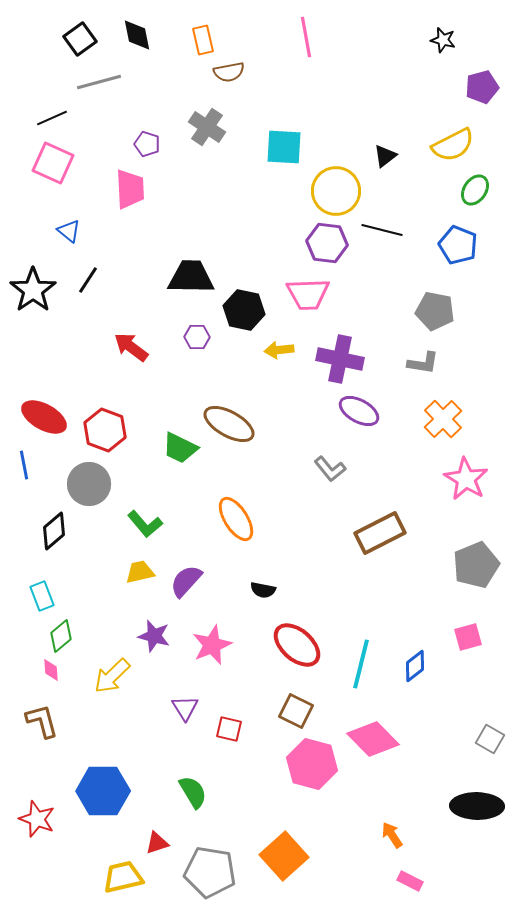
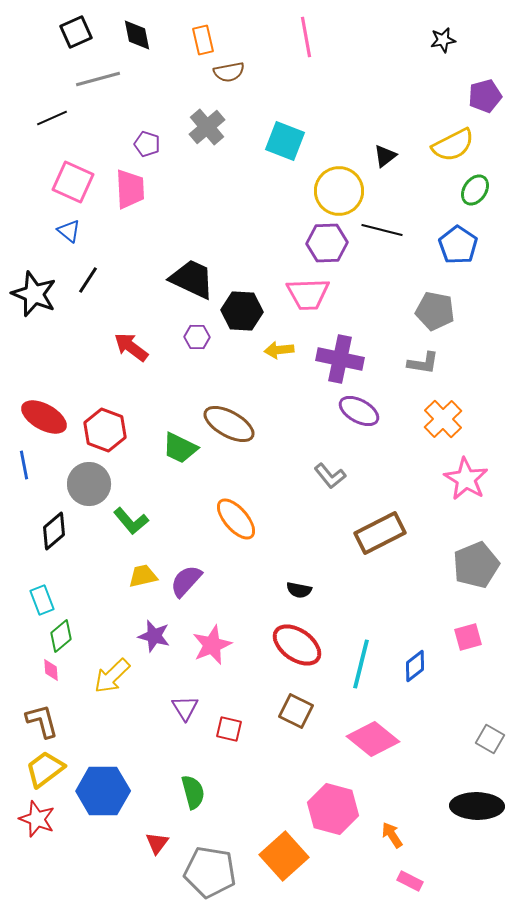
black square at (80, 39): moved 4 px left, 7 px up; rotated 12 degrees clockwise
black star at (443, 40): rotated 25 degrees counterclockwise
gray line at (99, 82): moved 1 px left, 3 px up
purple pentagon at (482, 87): moved 3 px right, 9 px down
gray cross at (207, 127): rotated 15 degrees clockwise
cyan square at (284, 147): moved 1 px right, 6 px up; rotated 18 degrees clockwise
pink square at (53, 163): moved 20 px right, 19 px down
yellow circle at (336, 191): moved 3 px right
purple hexagon at (327, 243): rotated 9 degrees counterclockwise
blue pentagon at (458, 245): rotated 12 degrees clockwise
black trapezoid at (191, 277): moved 1 px right, 2 px down; rotated 24 degrees clockwise
black star at (33, 290): moved 1 px right, 4 px down; rotated 15 degrees counterclockwise
black hexagon at (244, 310): moved 2 px left, 1 px down; rotated 9 degrees counterclockwise
gray L-shape at (330, 469): moved 7 px down
orange ellipse at (236, 519): rotated 9 degrees counterclockwise
green L-shape at (145, 524): moved 14 px left, 3 px up
yellow trapezoid at (140, 572): moved 3 px right, 4 px down
black semicircle at (263, 590): moved 36 px right
cyan rectangle at (42, 596): moved 4 px down
red ellipse at (297, 645): rotated 6 degrees counterclockwise
pink diamond at (373, 739): rotated 6 degrees counterclockwise
pink hexagon at (312, 764): moved 21 px right, 45 px down
green semicircle at (193, 792): rotated 16 degrees clockwise
red triangle at (157, 843): rotated 35 degrees counterclockwise
yellow trapezoid at (123, 877): moved 78 px left, 108 px up; rotated 24 degrees counterclockwise
